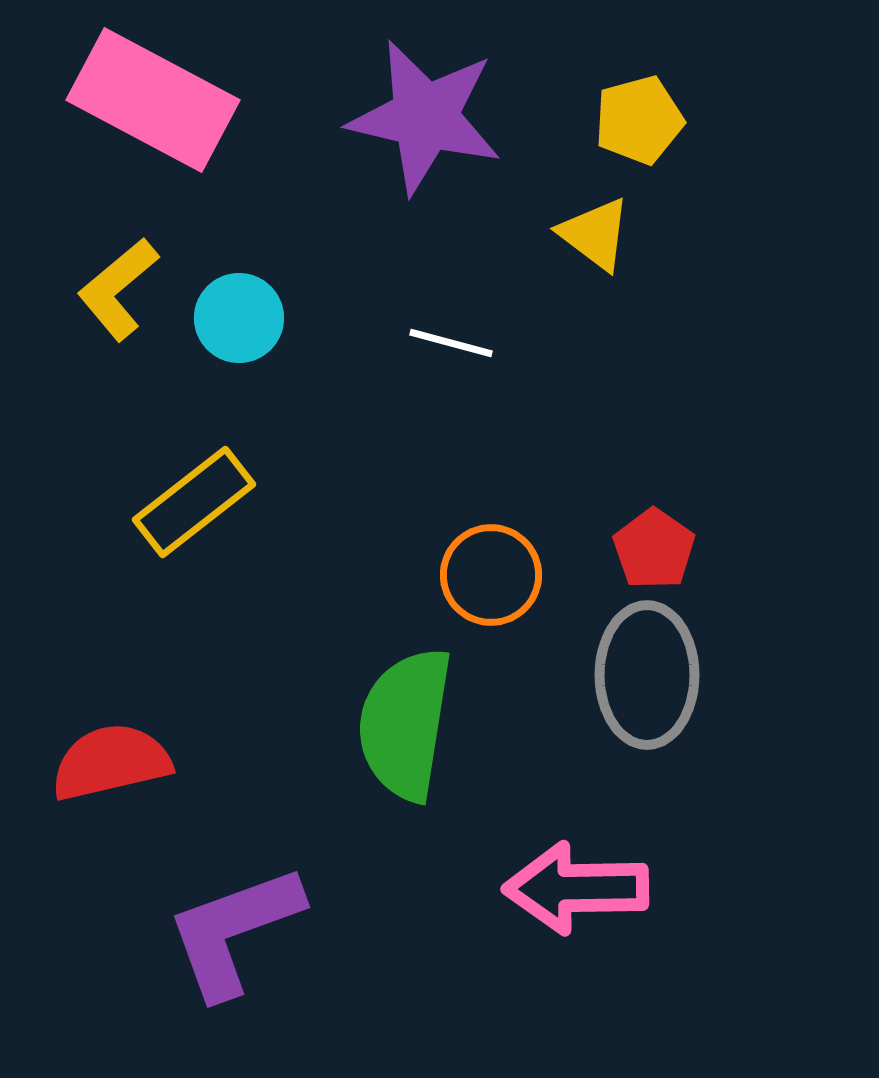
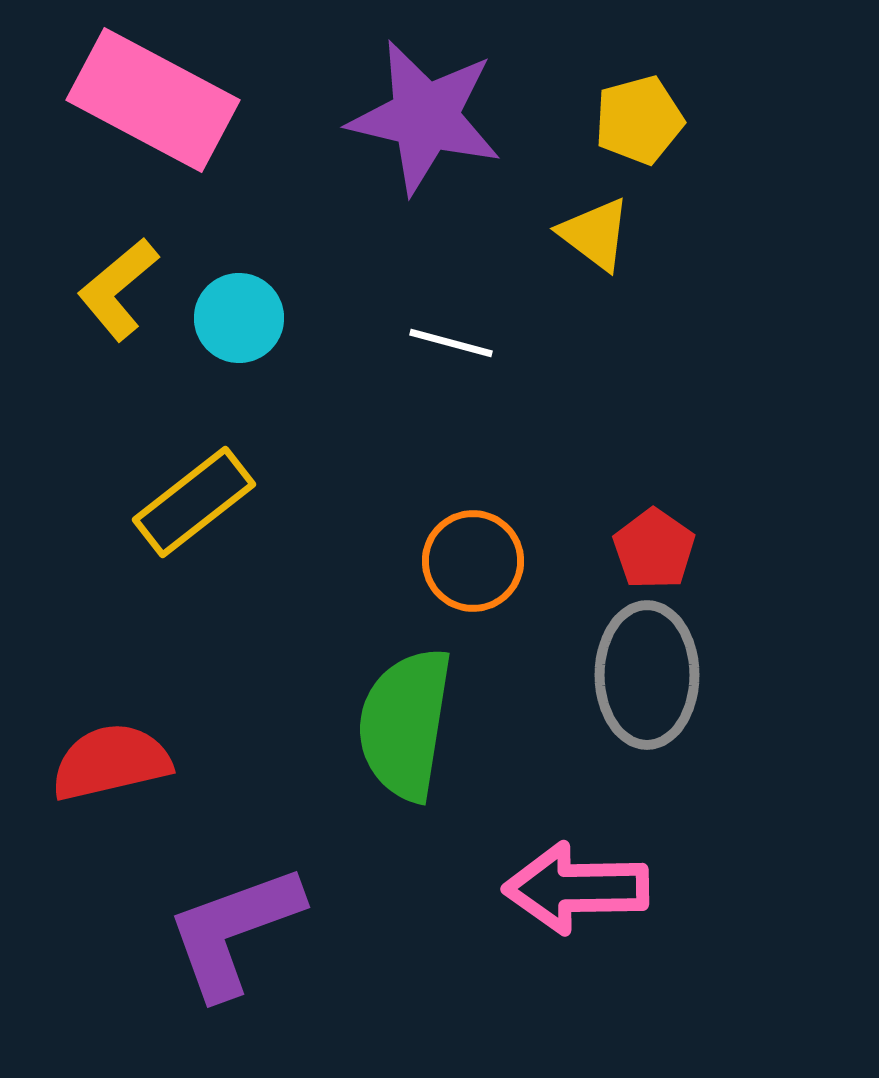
orange circle: moved 18 px left, 14 px up
